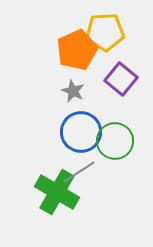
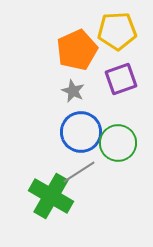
yellow pentagon: moved 12 px right, 1 px up
purple square: rotated 32 degrees clockwise
green circle: moved 3 px right, 2 px down
green cross: moved 6 px left, 4 px down
